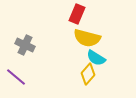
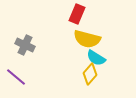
yellow semicircle: moved 1 px down
yellow diamond: moved 2 px right
